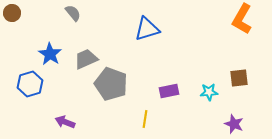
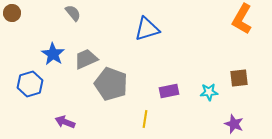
blue star: moved 3 px right
